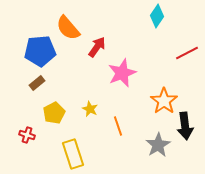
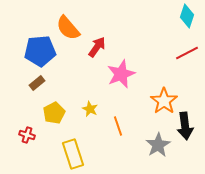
cyan diamond: moved 30 px right; rotated 15 degrees counterclockwise
pink star: moved 1 px left, 1 px down
